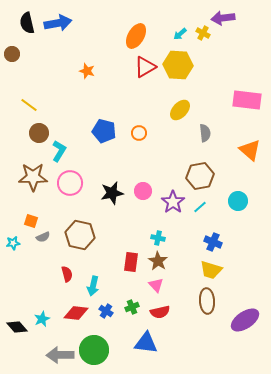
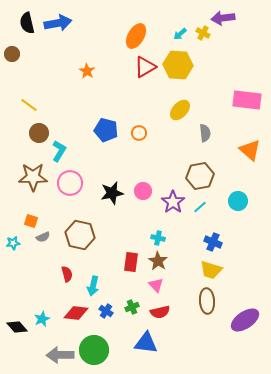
orange star at (87, 71): rotated 14 degrees clockwise
blue pentagon at (104, 131): moved 2 px right, 1 px up
